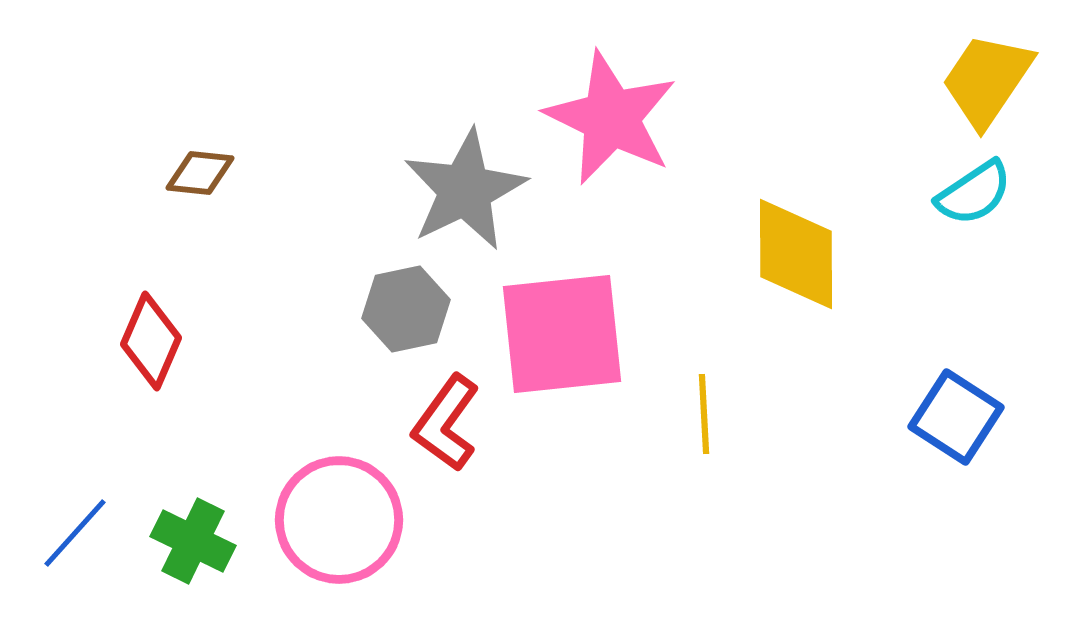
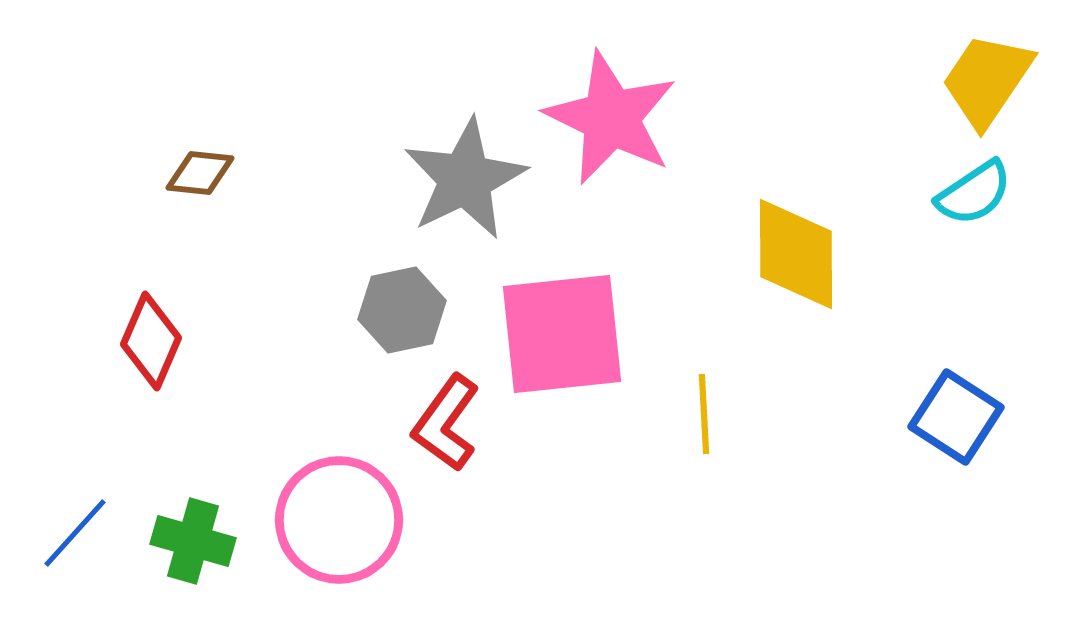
gray star: moved 11 px up
gray hexagon: moved 4 px left, 1 px down
green cross: rotated 10 degrees counterclockwise
